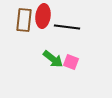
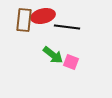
red ellipse: rotated 70 degrees clockwise
green arrow: moved 4 px up
